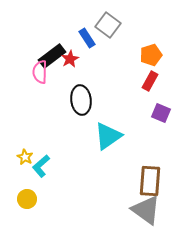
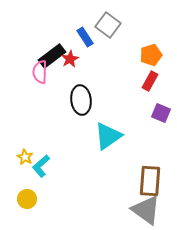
blue rectangle: moved 2 px left, 1 px up
